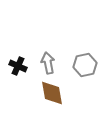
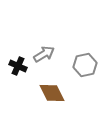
gray arrow: moved 4 px left, 9 px up; rotated 70 degrees clockwise
brown diamond: rotated 16 degrees counterclockwise
